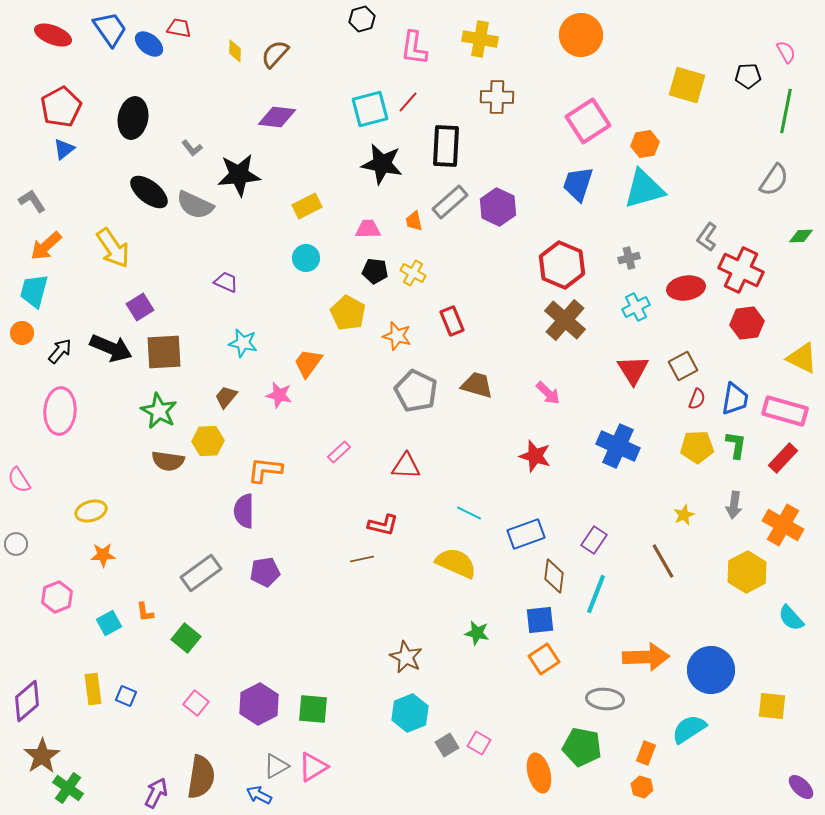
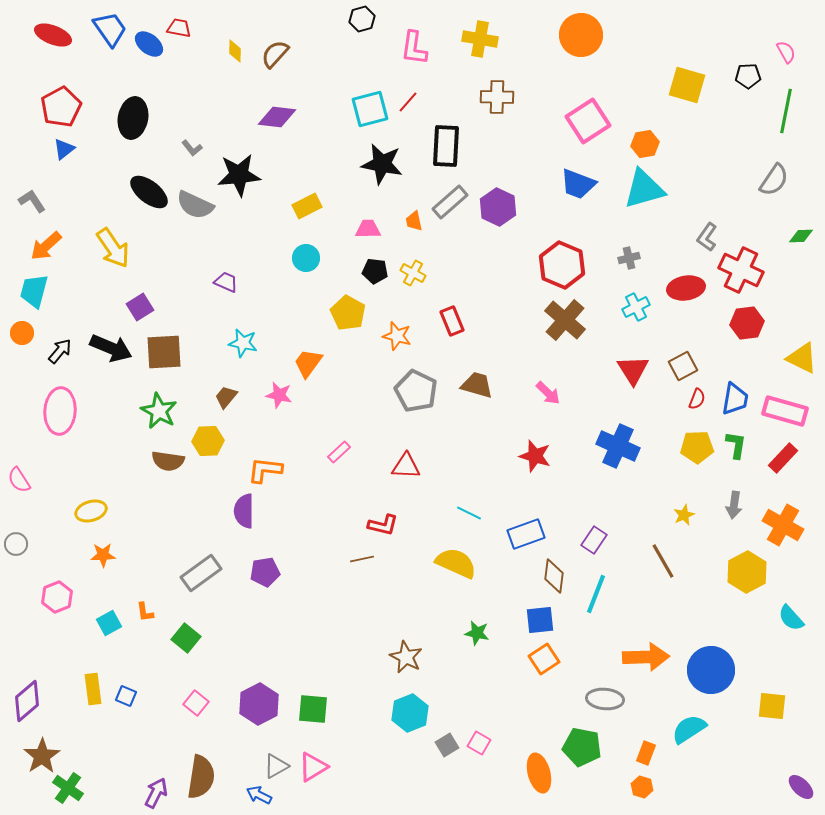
blue trapezoid at (578, 184): rotated 87 degrees counterclockwise
